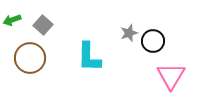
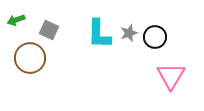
green arrow: moved 4 px right
gray square: moved 6 px right, 5 px down; rotated 18 degrees counterclockwise
black circle: moved 2 px right, 4 px up
cyan L-shape: moved 10 px right, 23 px up
